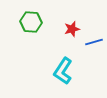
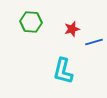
cyan L-shape: rotated 20 degrees counterclockwise
